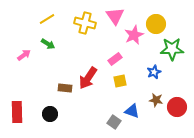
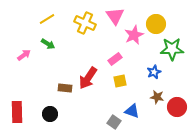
yellow cross: rotated 10 degrees clockwise
brown star: moved 1 px right, 3 px up
